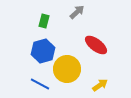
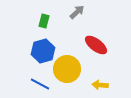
yellow arrow: rotated 140 degrees counterclockwise
